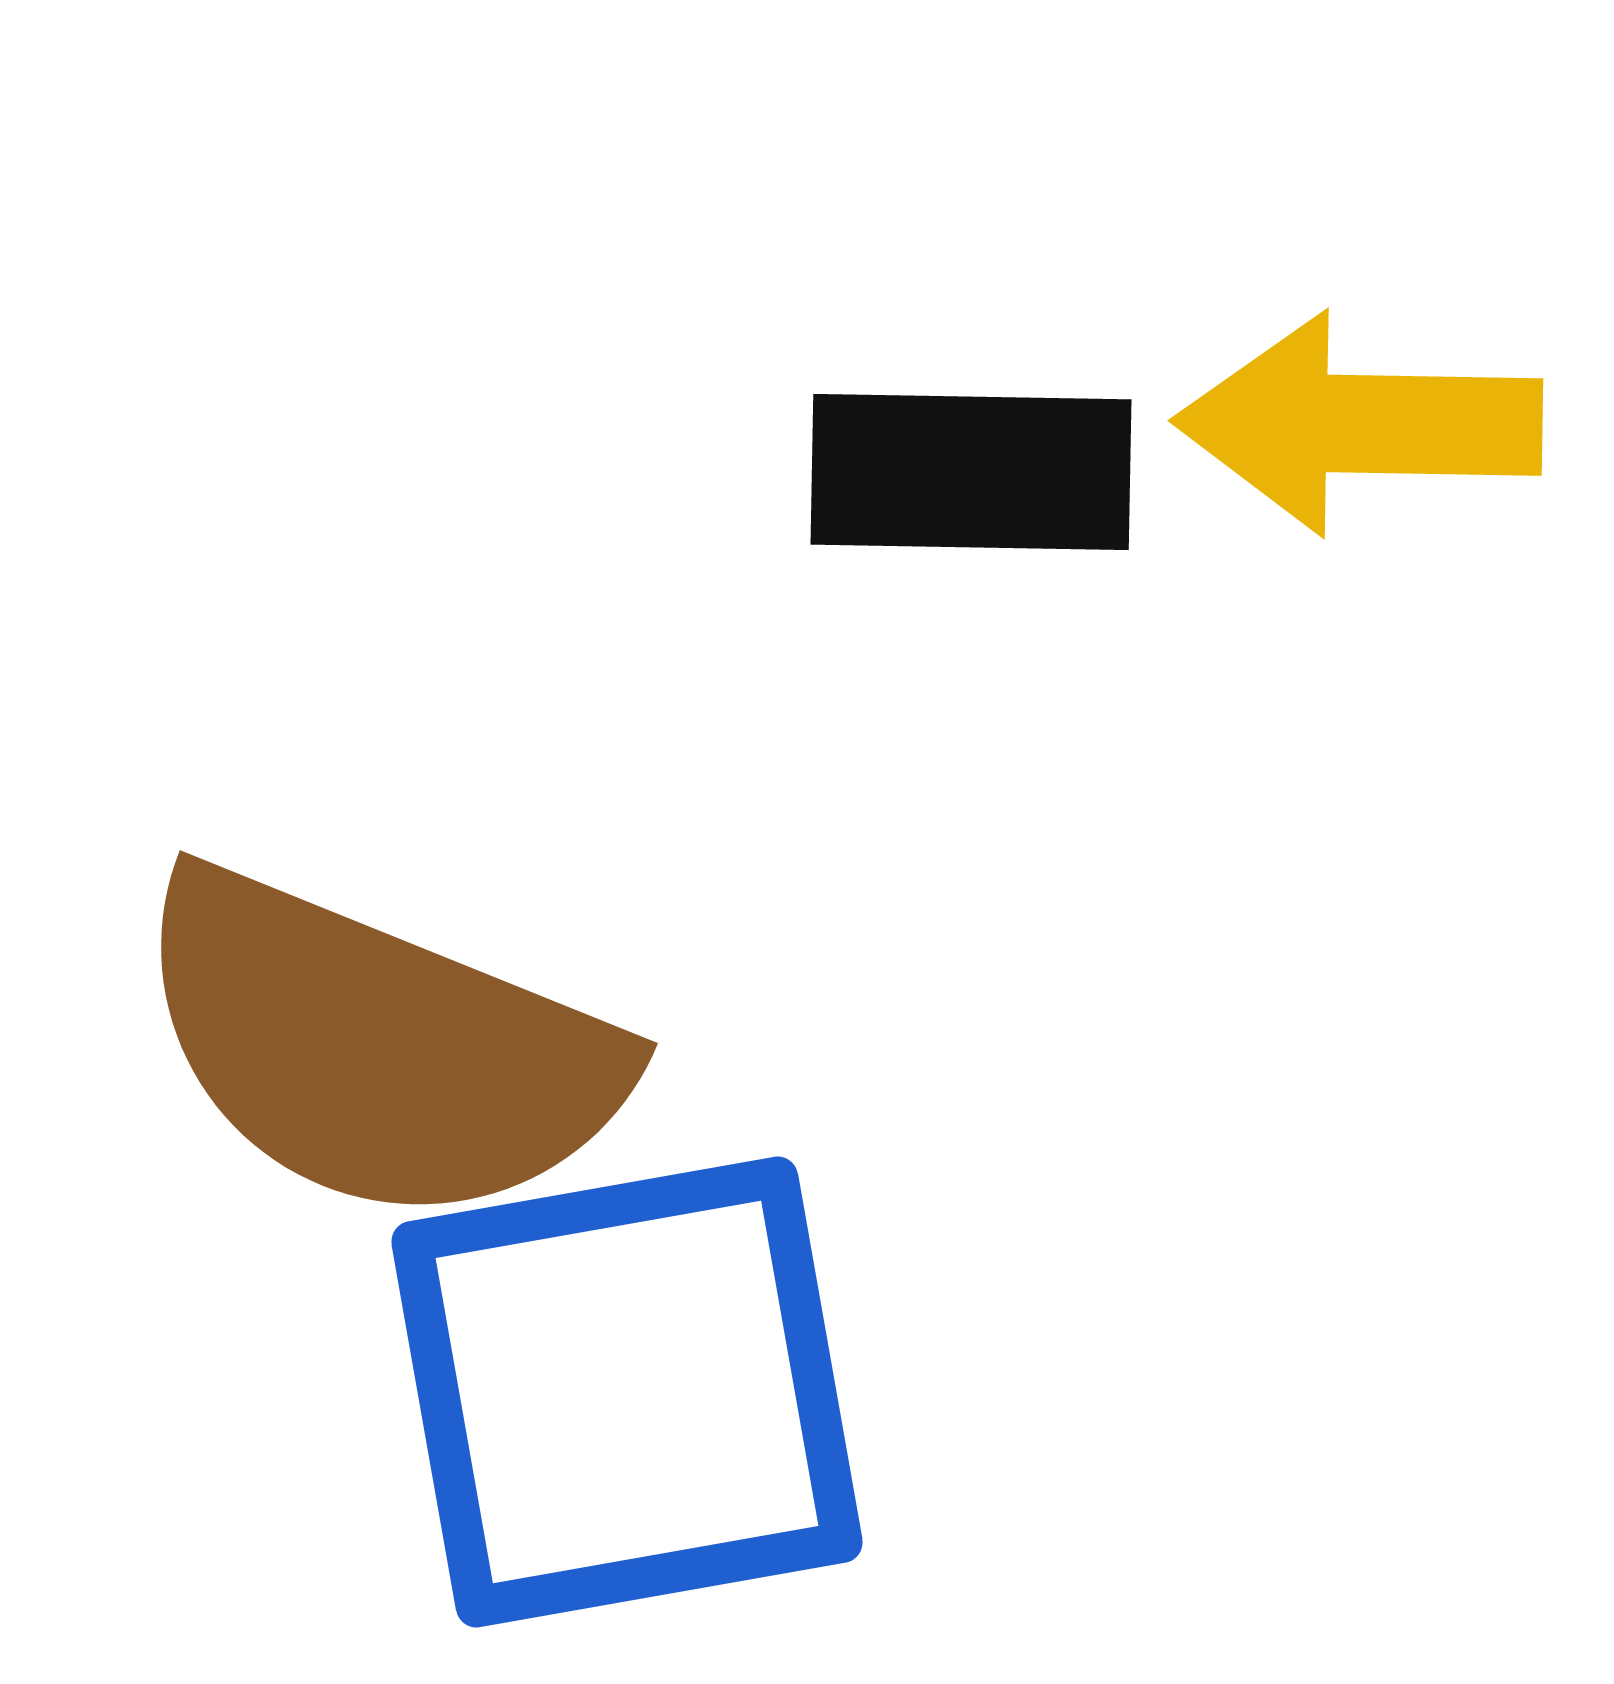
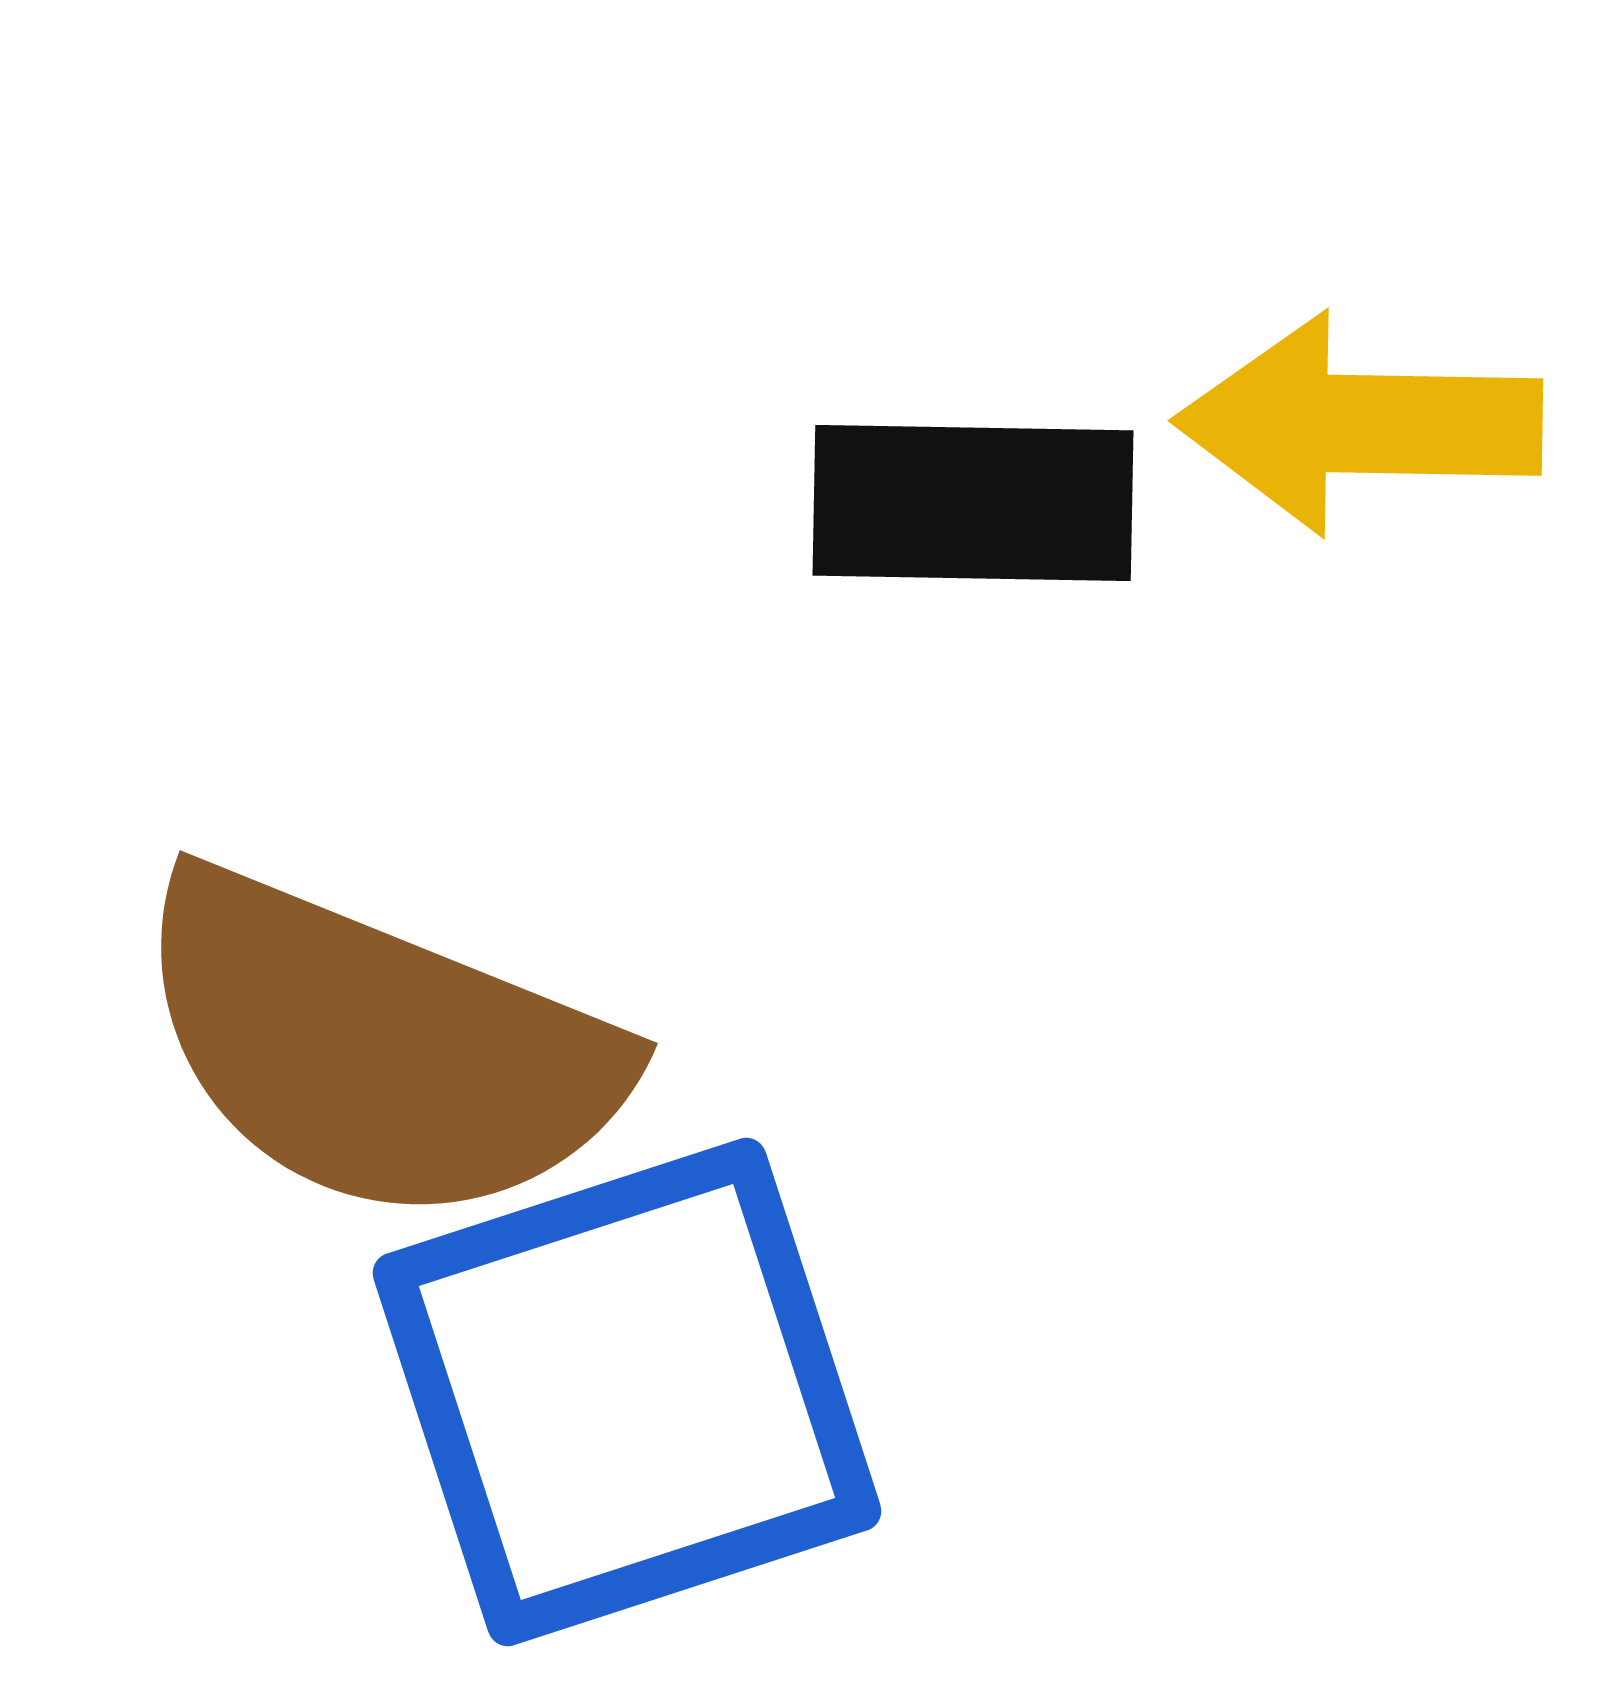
black rectangle: moved 2 px right, 31 px down
blue square: rotated 8 degrees counterclockwise
